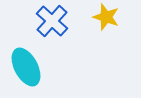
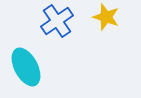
blue cross: moved 5 px right; rotated 12 degrees clockwise
